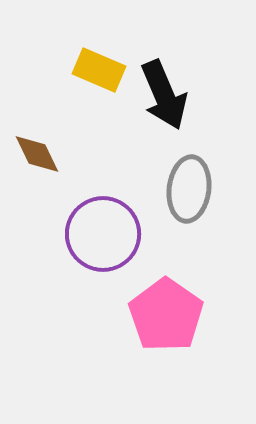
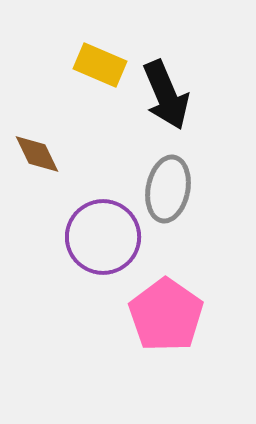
yellow rectangle: moved 1 px right, 5 px up
black arrow: moved 2 px right
gray ellipse: moved 21 px left; rotated 4 degrees clockwise
purple circle: moved 3 px down
